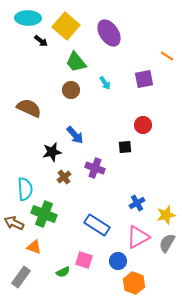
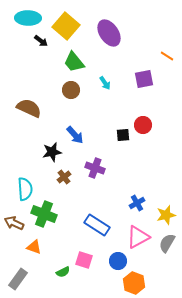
green trapezoid: moved 2 px left
black square: moved 2 px left, 12 px up
gray rectangle: moved 3 px left, 2 px down
